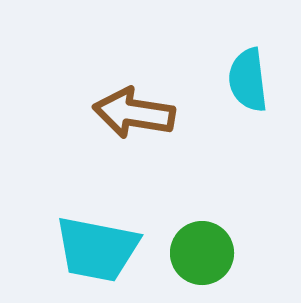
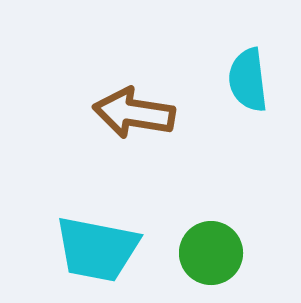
green circle: moved 9 px right
